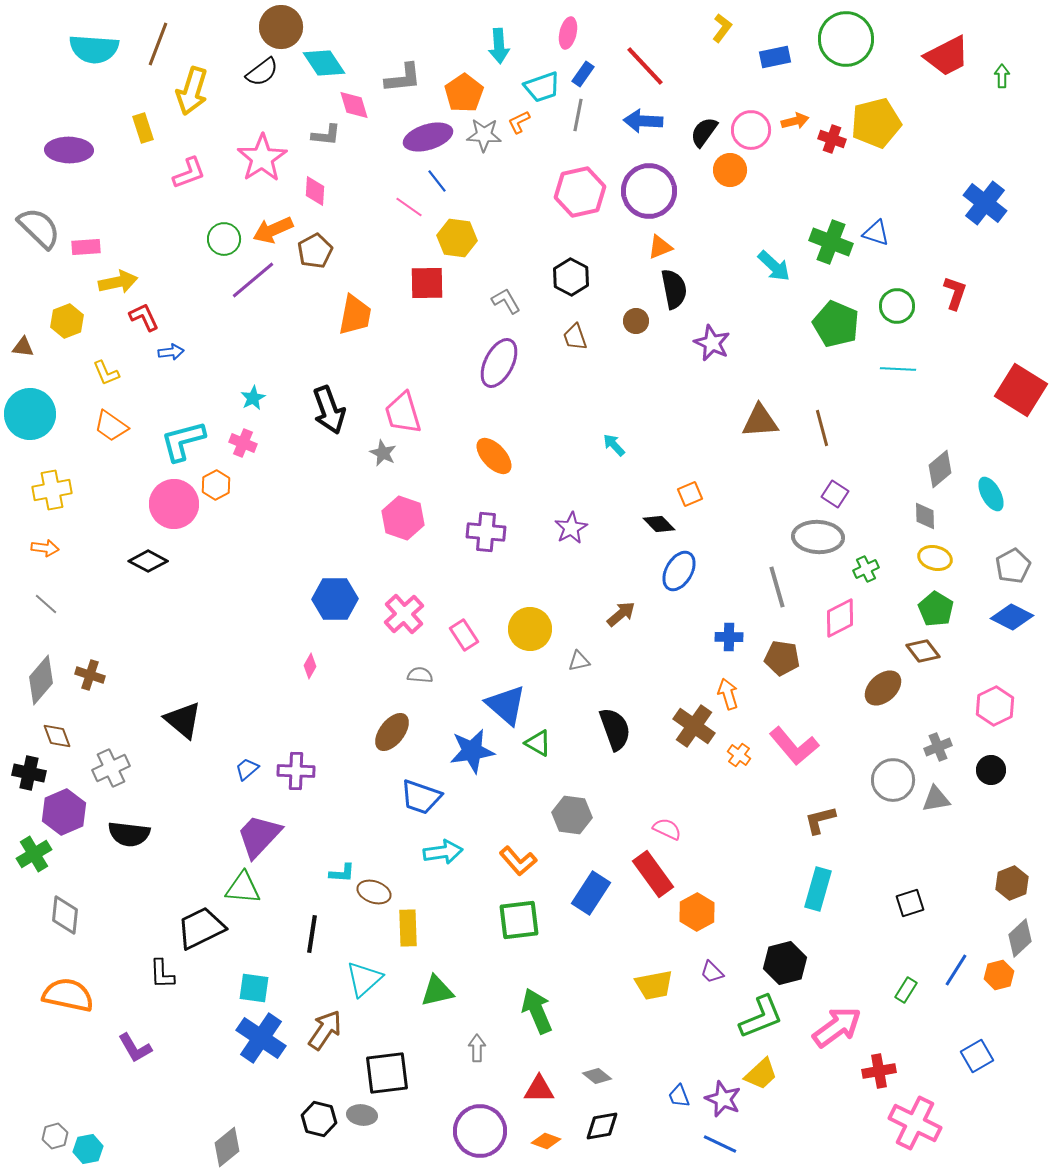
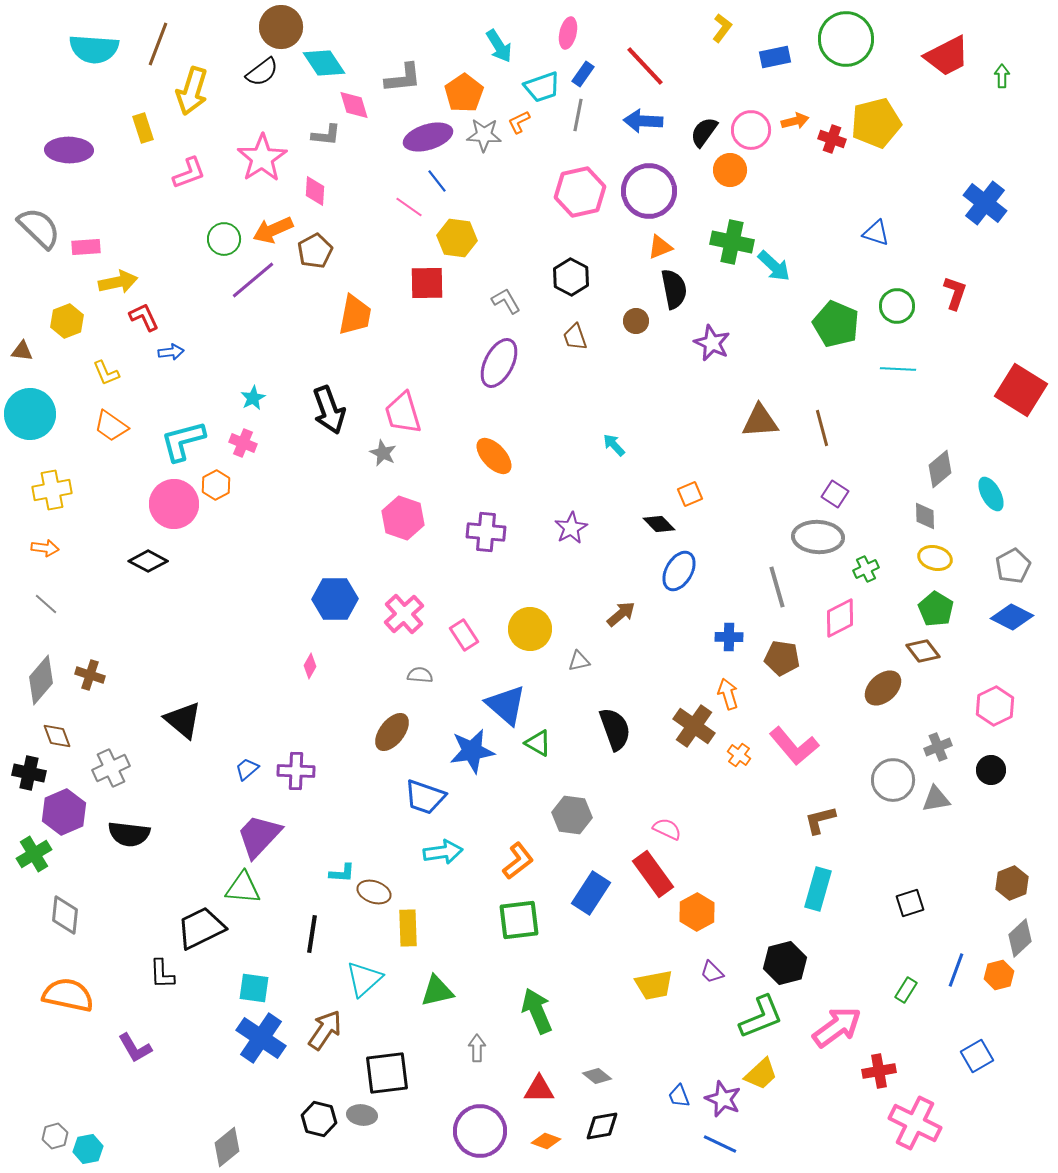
cyan arrow at (499, 46): rotated 28 degrees counterclockwise
green cross at (831, 242): moved 99 px left; rotated 9 degrees counterclockwise
brown triangle at (23, 347): moved 1 px left, 4 px down
blue trapezoid at (421, 797): moved 4 px right
orange L-shape at (518, 861): rotated 87 degrees counterclockwise
blue line at (956, 970): rotated 12 degrees counterclockwise
